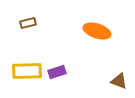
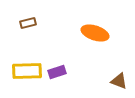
orange ellipse: moved 2 px left, 2 px down
